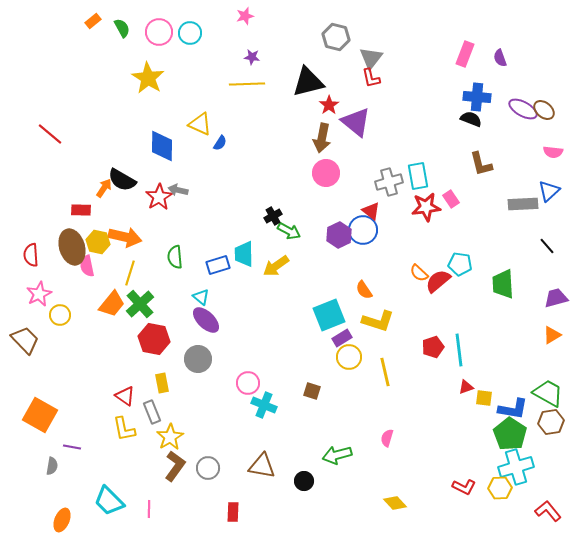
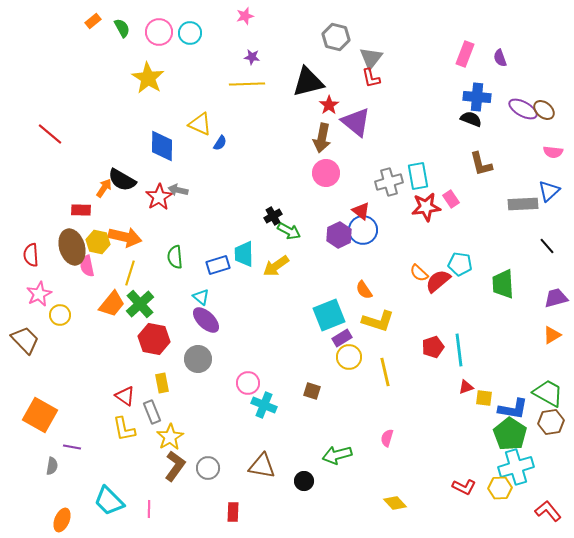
red triangle at (371, 211): moved 10 px left
